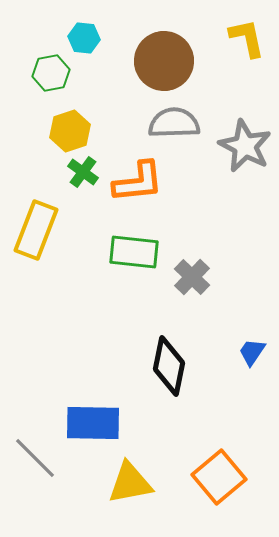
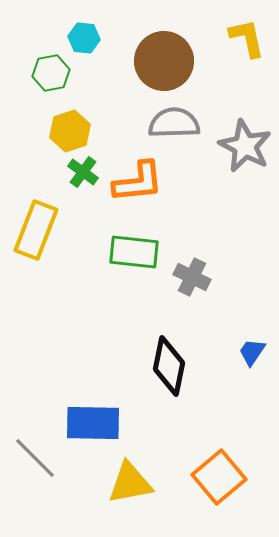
gray cross: rotated 18 degrees counterclockwise
